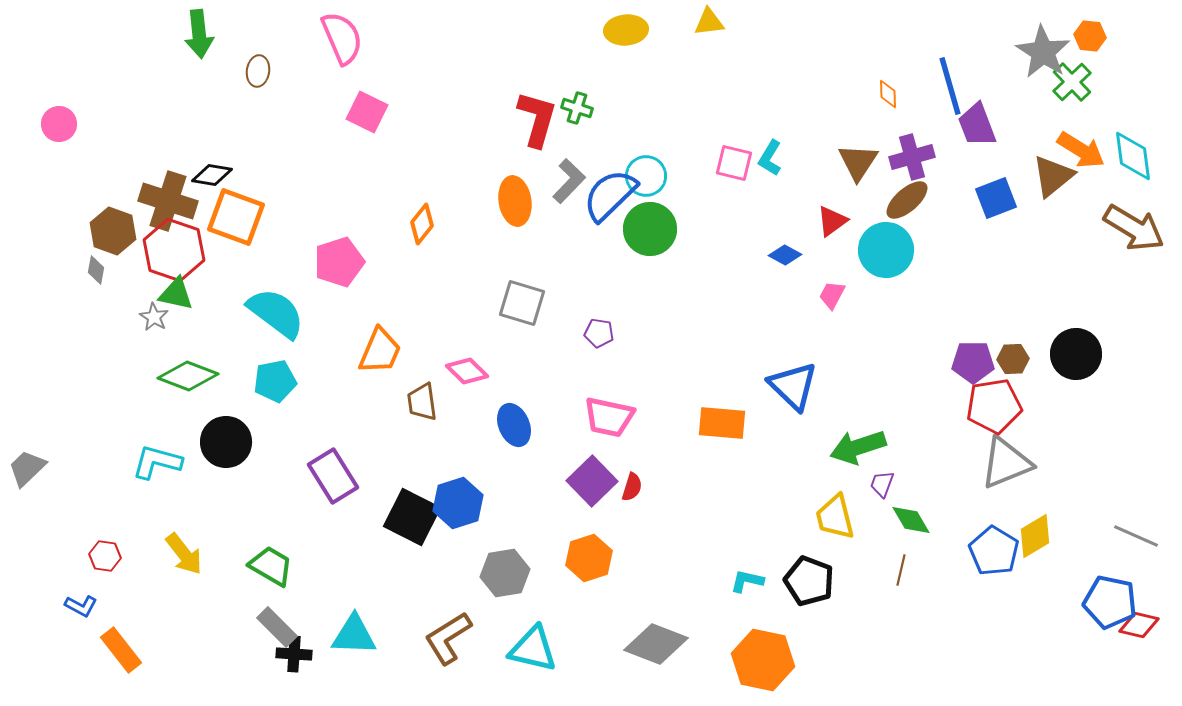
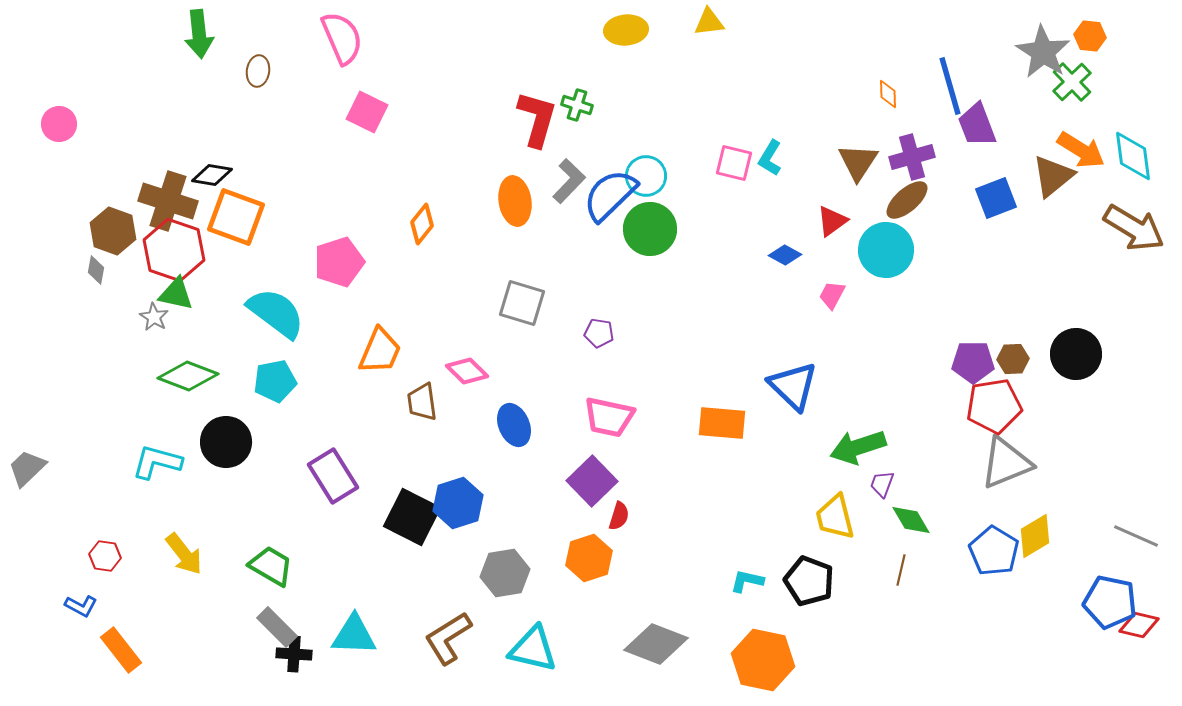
green cross at (577, 108): moved 3 px up
red semicircle at (632, 487): moved 13 px left, 29 px down
